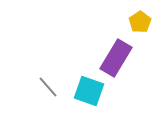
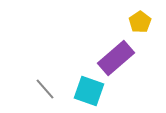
purple rectangle: rotated 18 degrees clockwise
gray line: moved 3 px left, 2 px down
